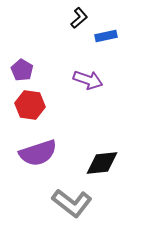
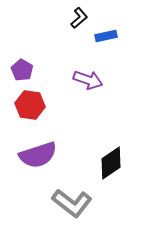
purple semicircle: moved 2 px down
black diamond: moved 9 px right; rotated 28 degrees counterclockwise
